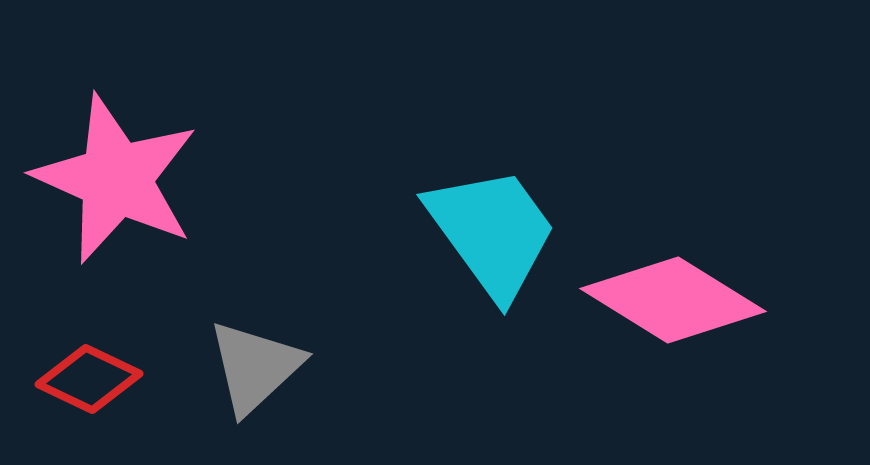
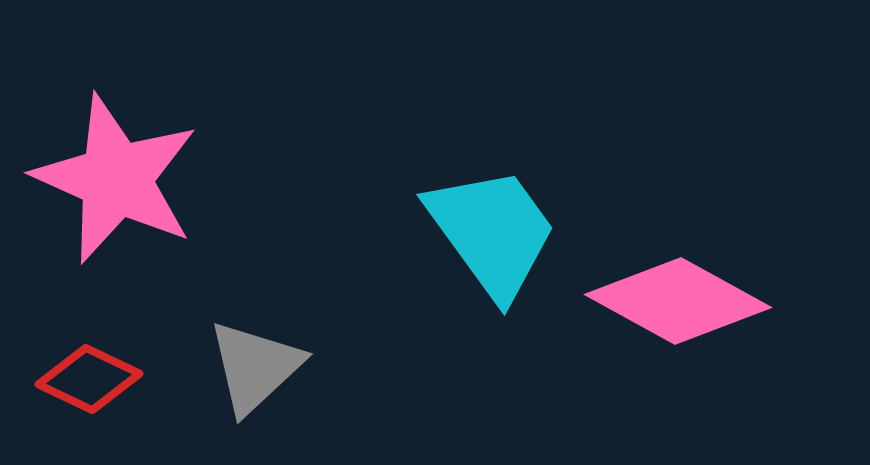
pink diamond: moved 5 px right, 1 px down; rotated 3 degrees counterclockwise
